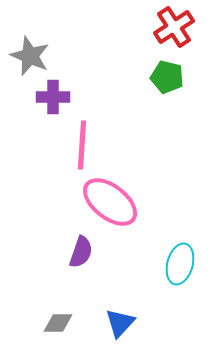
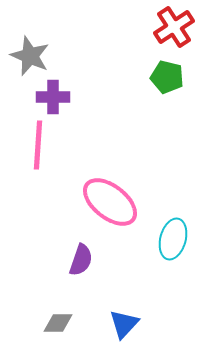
pink line: moved 44 px left
purple semicircle: moved 8 px down
cyan ellipse: moved 7 px left, 25 px up
blue triangle: moved 4 px right, 1 px down
